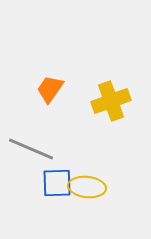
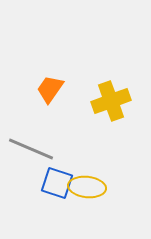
blue square: rotated 20 degrees clockwise
